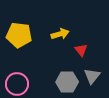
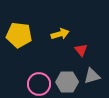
gray triangle: rotated 36 degrees clockwise
pink circle: moved 22 px right
